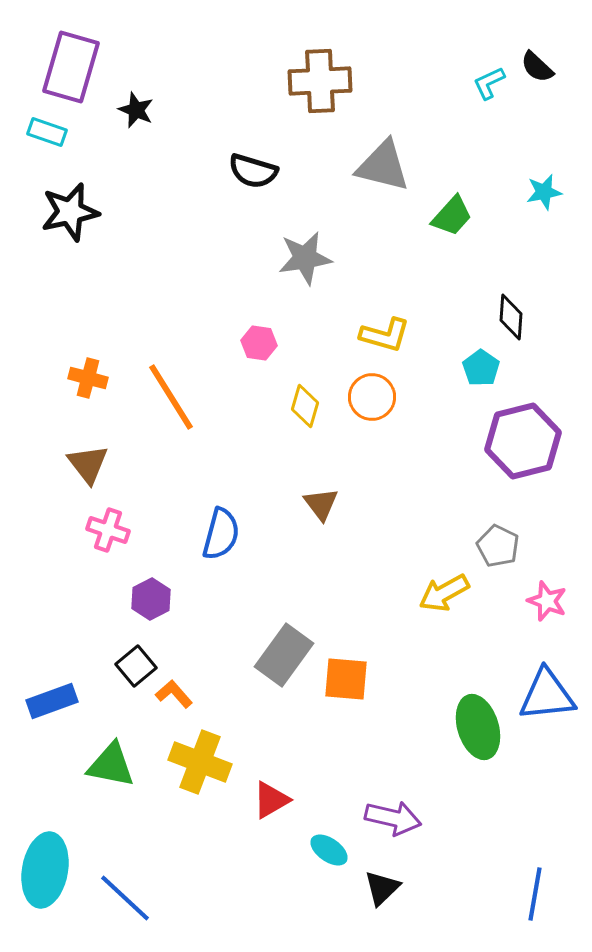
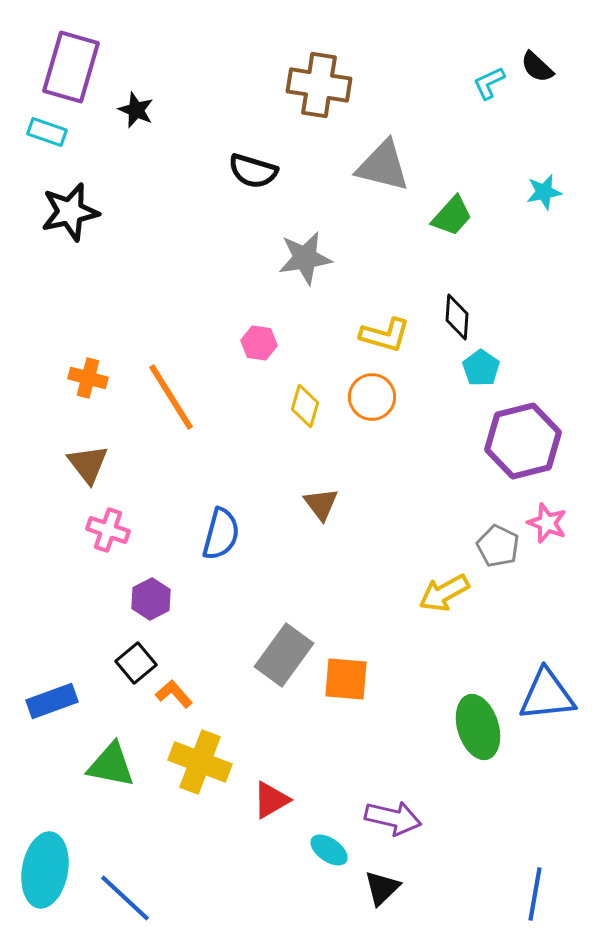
brown cross at (320, 81): moved 1 px left, 4 px down; rotated 12 degrees clockwise
black diamond at (511, 317): moved 54 px left
pink star at (547, 601): moved 78 px up
black square at (136, 666): moved 3 px up
